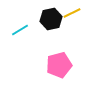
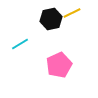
cyan line: moved 14 px down
pink pentagon: rotated 10 degrees counterclockwise
